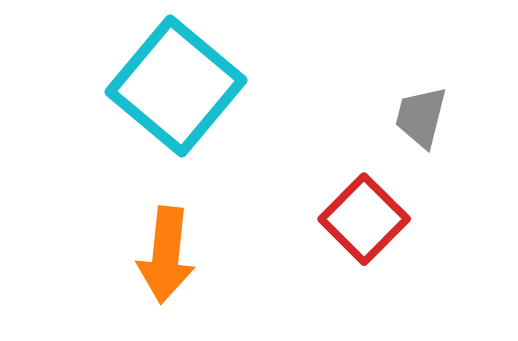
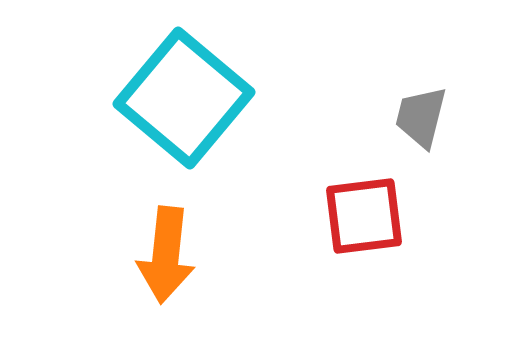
cyan square: moved 8 px right, 12 px down
red square: moved 3 px up; rotated 38 degrees clockwise
